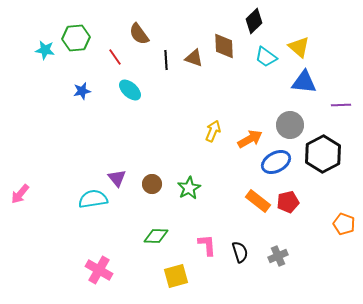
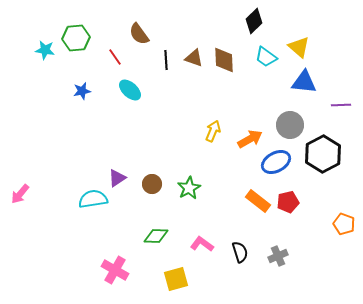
brown diamond: moved 14 px down
purple triangle: rotated 36 degrees clockwise
pink L-shape: moved 5 px left, 1 px up; rotated 50 degrees counterclockwise
pink cross: moved 16 px right
yellow square: moved 3 px down
